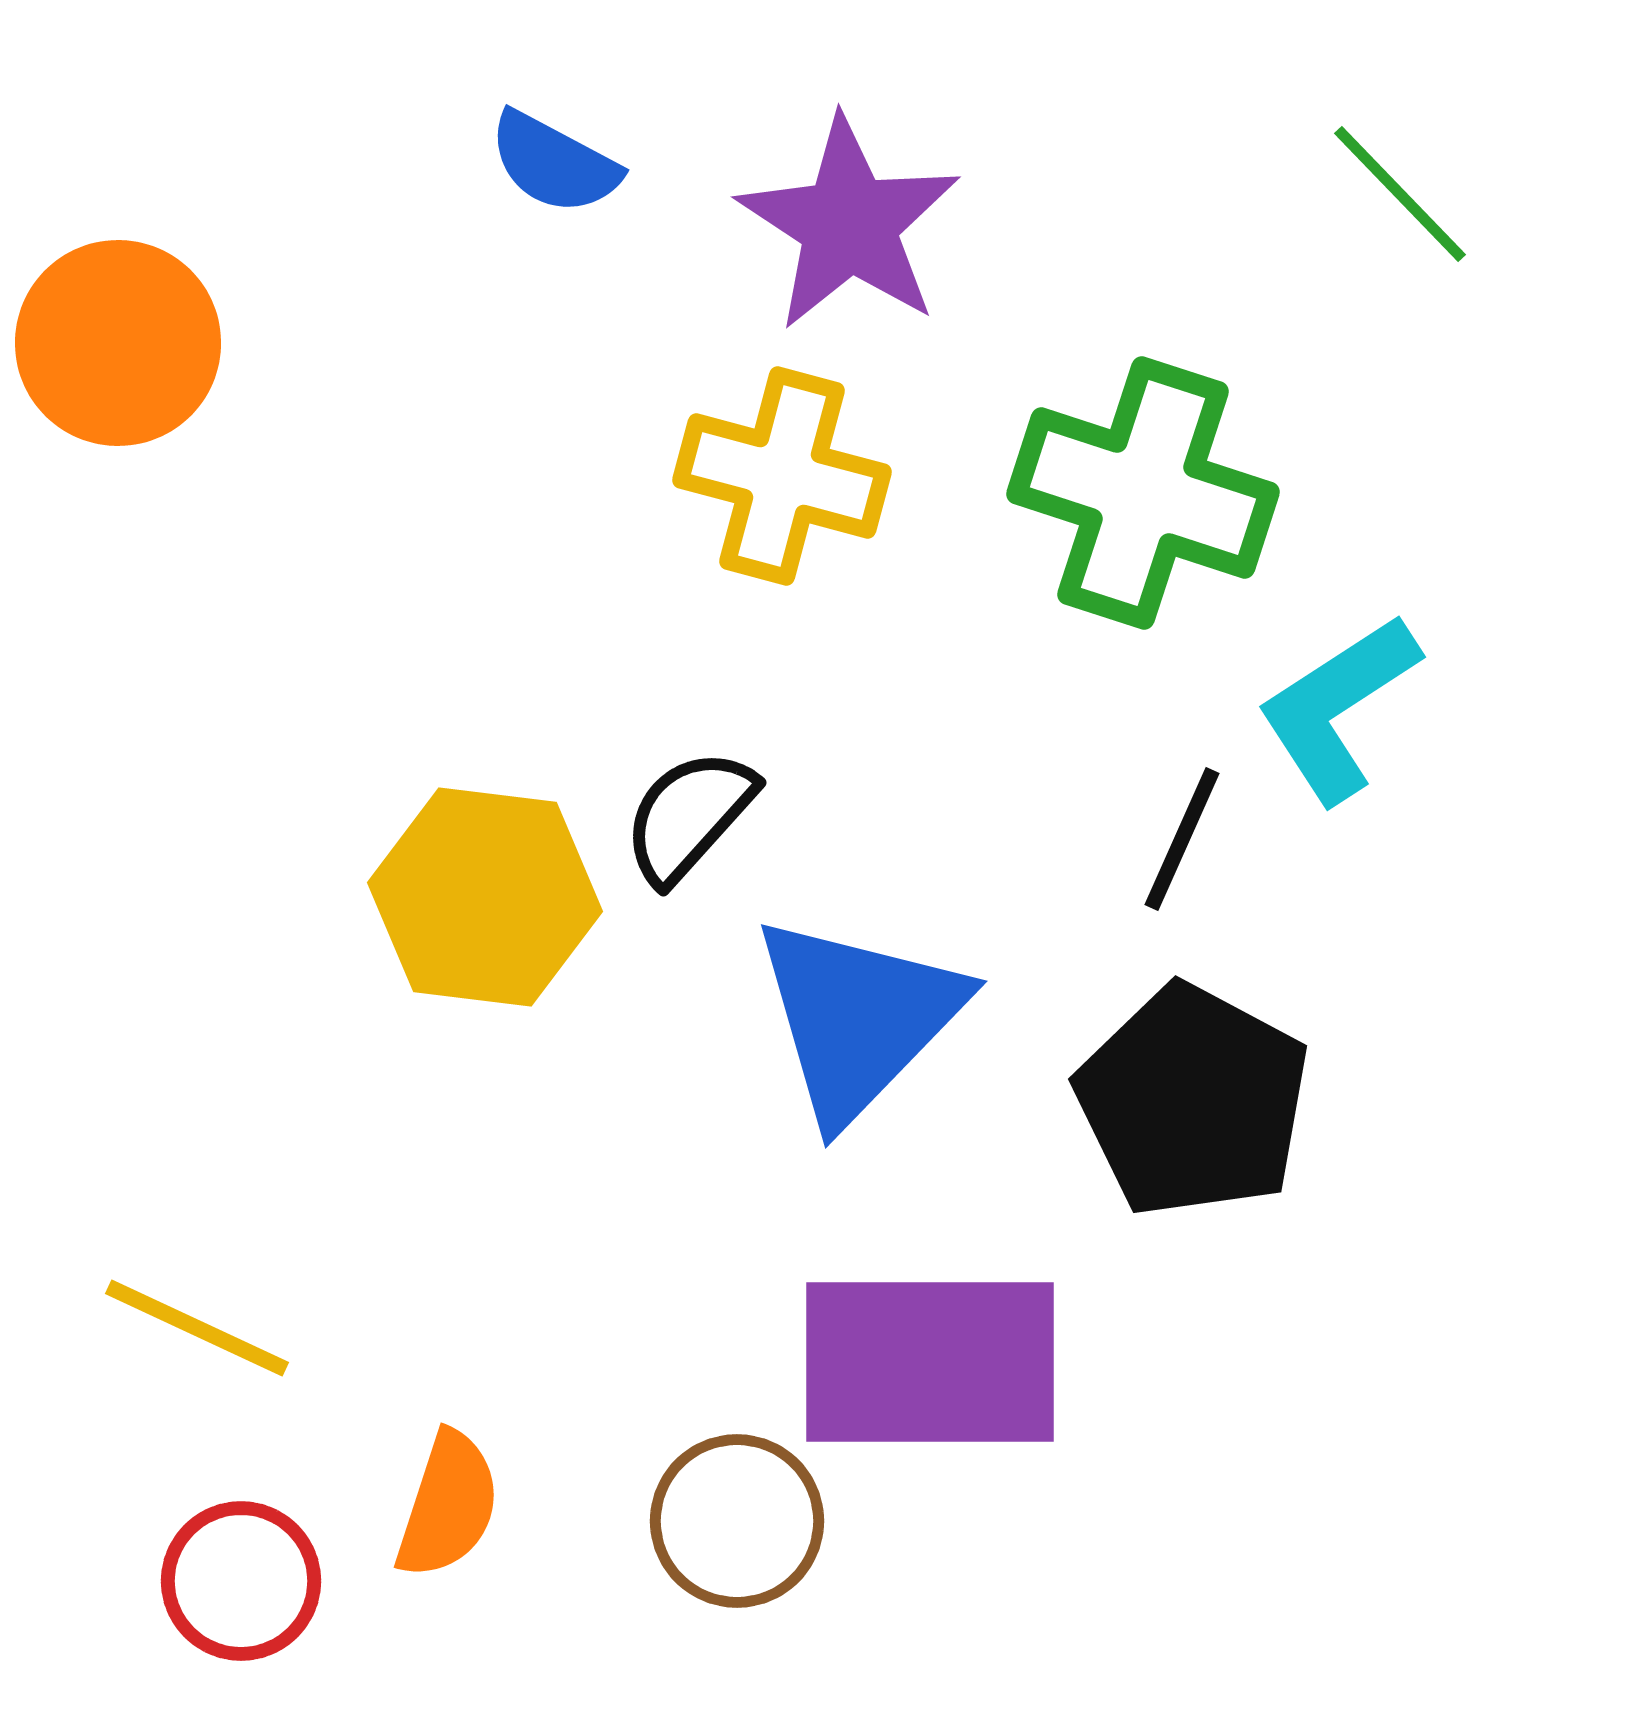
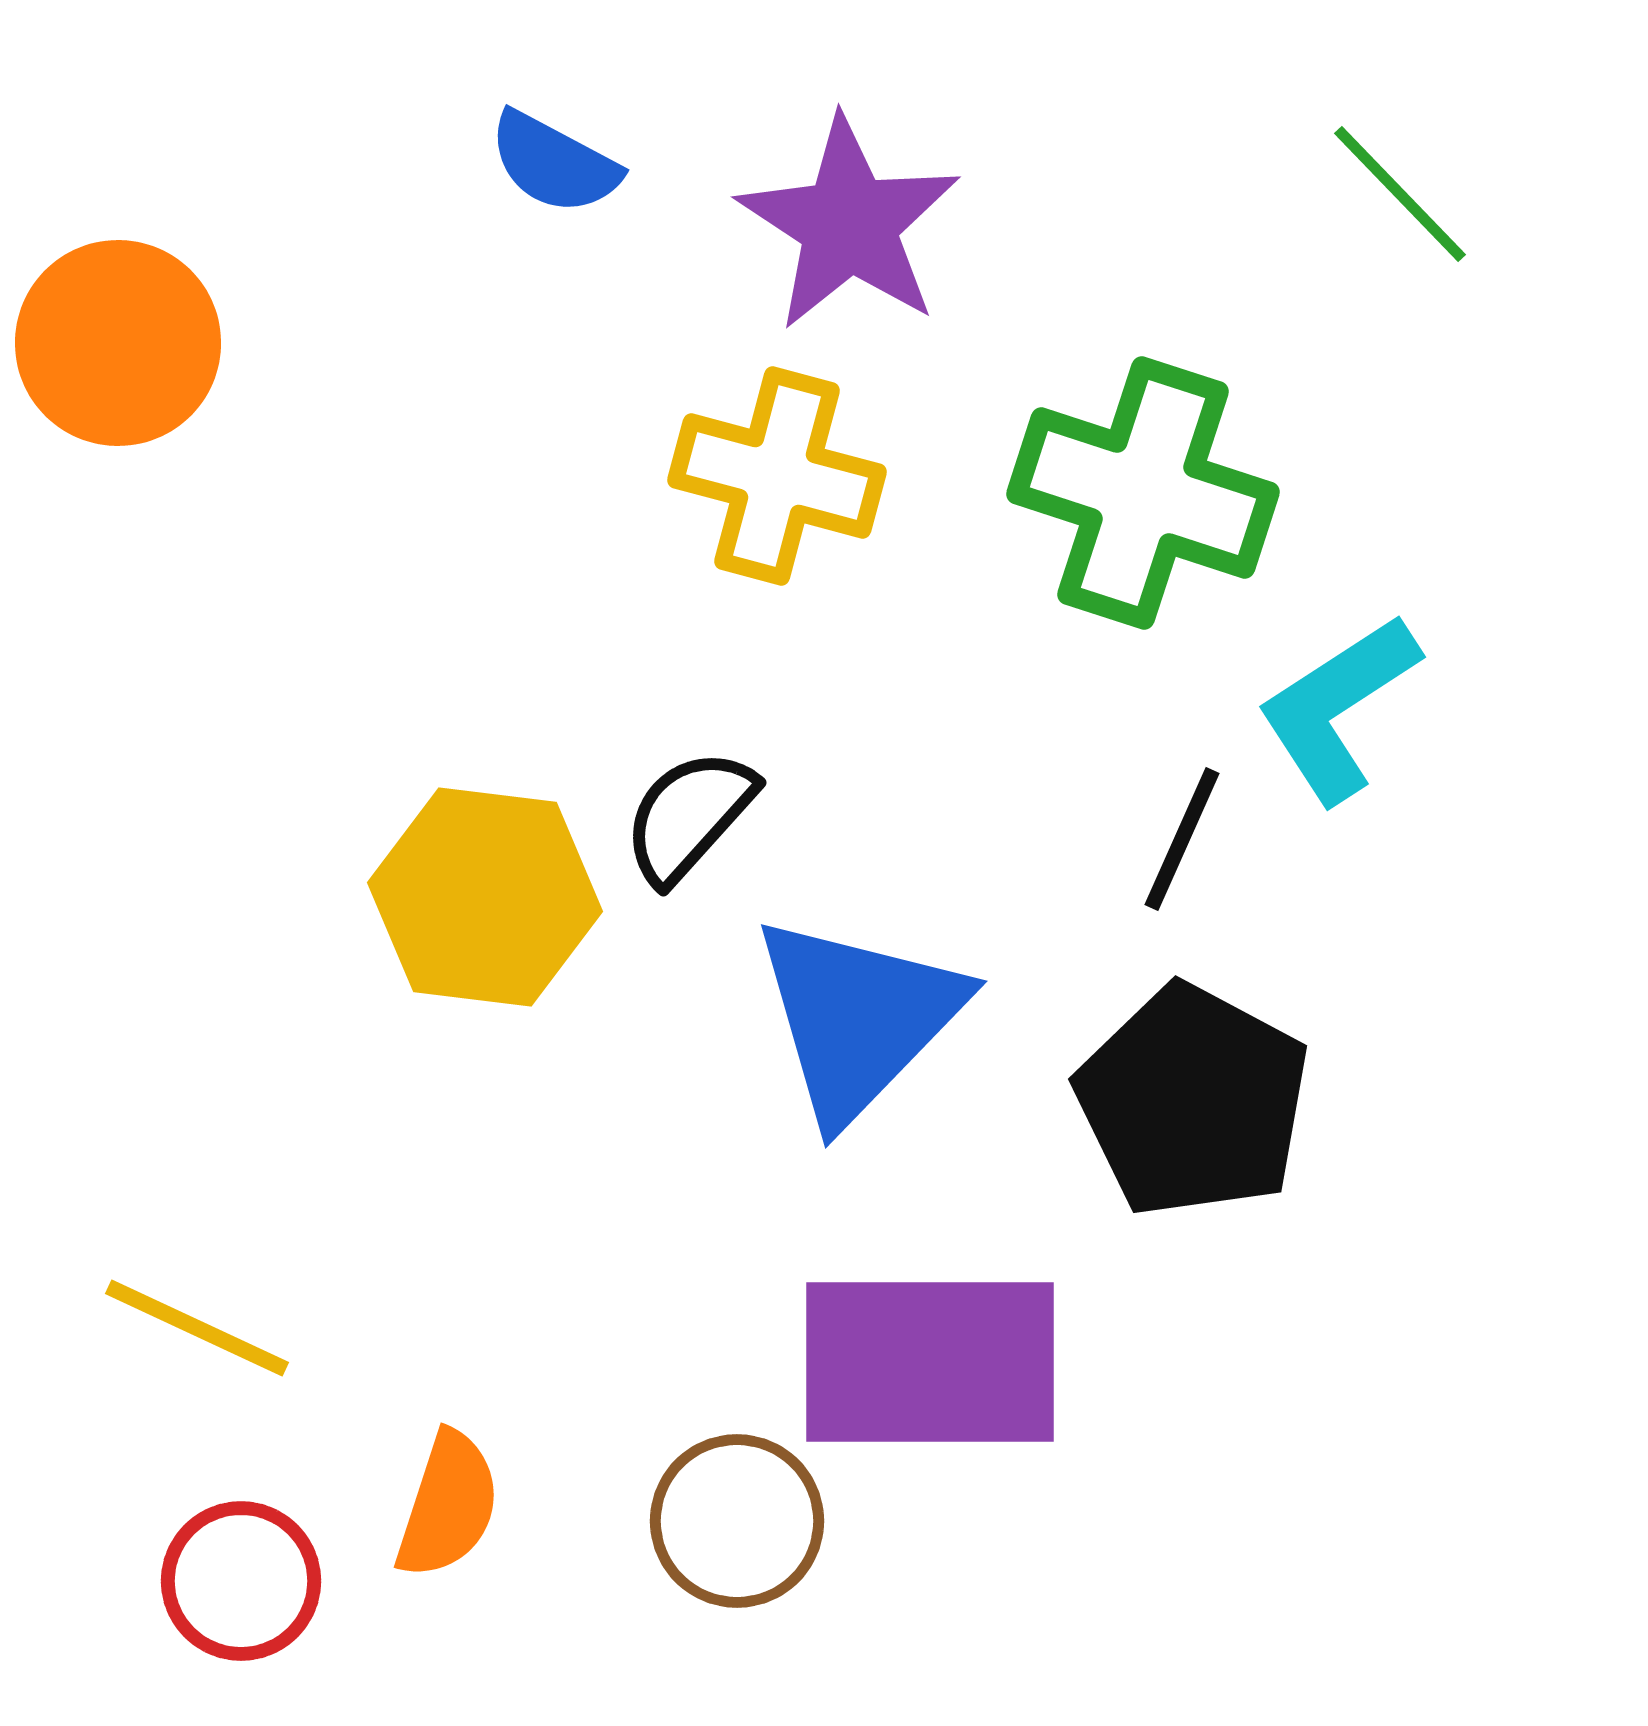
yellow cross: moved 5 px left
